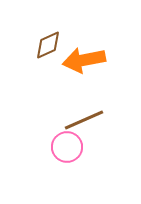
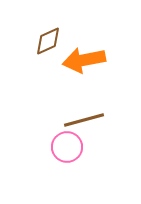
brown diamond: moved 4 px up
brown line: rotated 9 degrees clockwise
